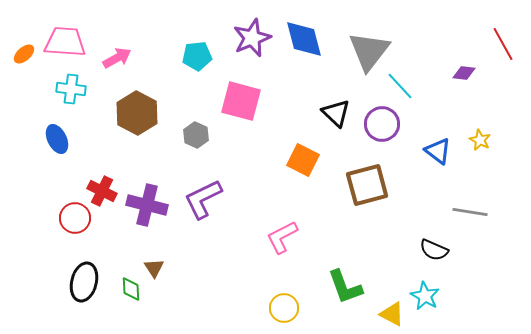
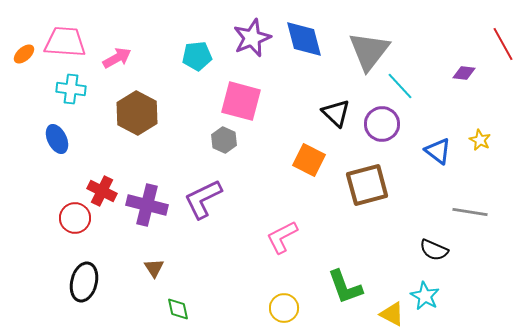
gray hexagon: moved 28 px right, 5 px down
orange square: moved 6 px right
green diamond: moved 47 px right, 20 px down; rotated 10 degrees counterclockwise
